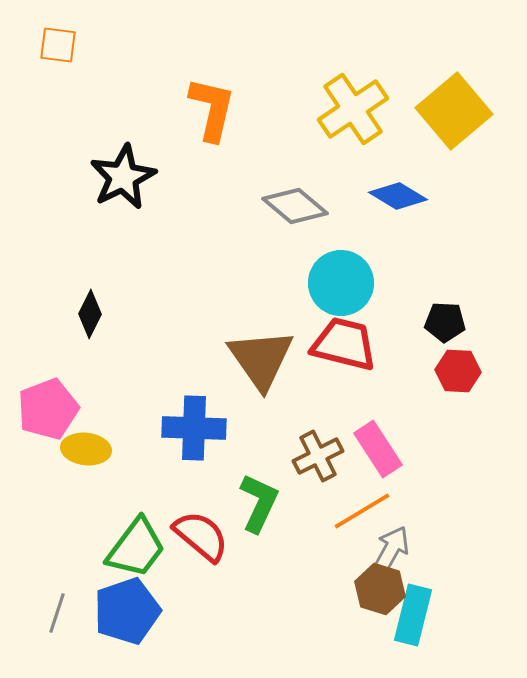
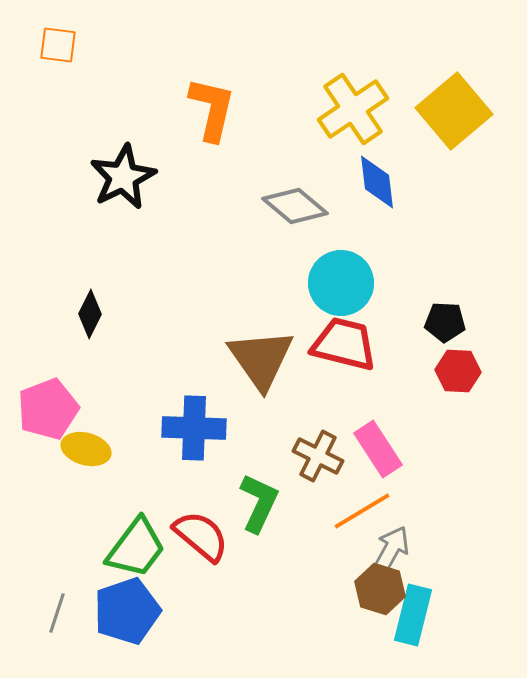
blue diamond: moved 21 px left, 14 px up; rotated 52 degrees clockwise
yellow ellipse: rotated 9 degrees clockwise
brown cross: rotated 36 degrees counterclockwise
